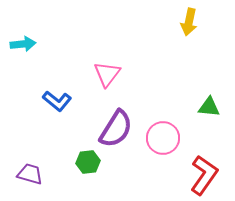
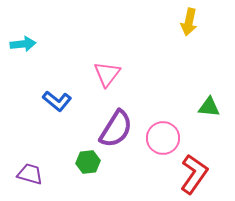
red L-shape: moved 10 px left, 1 px up
